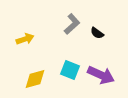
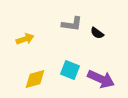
gray L-shape: rotated 50 degrees clockwise
purple arrow: moved 4 px down
